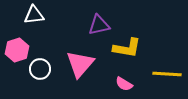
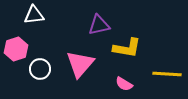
pink hexagon: moved 1 px left, 1 px up
